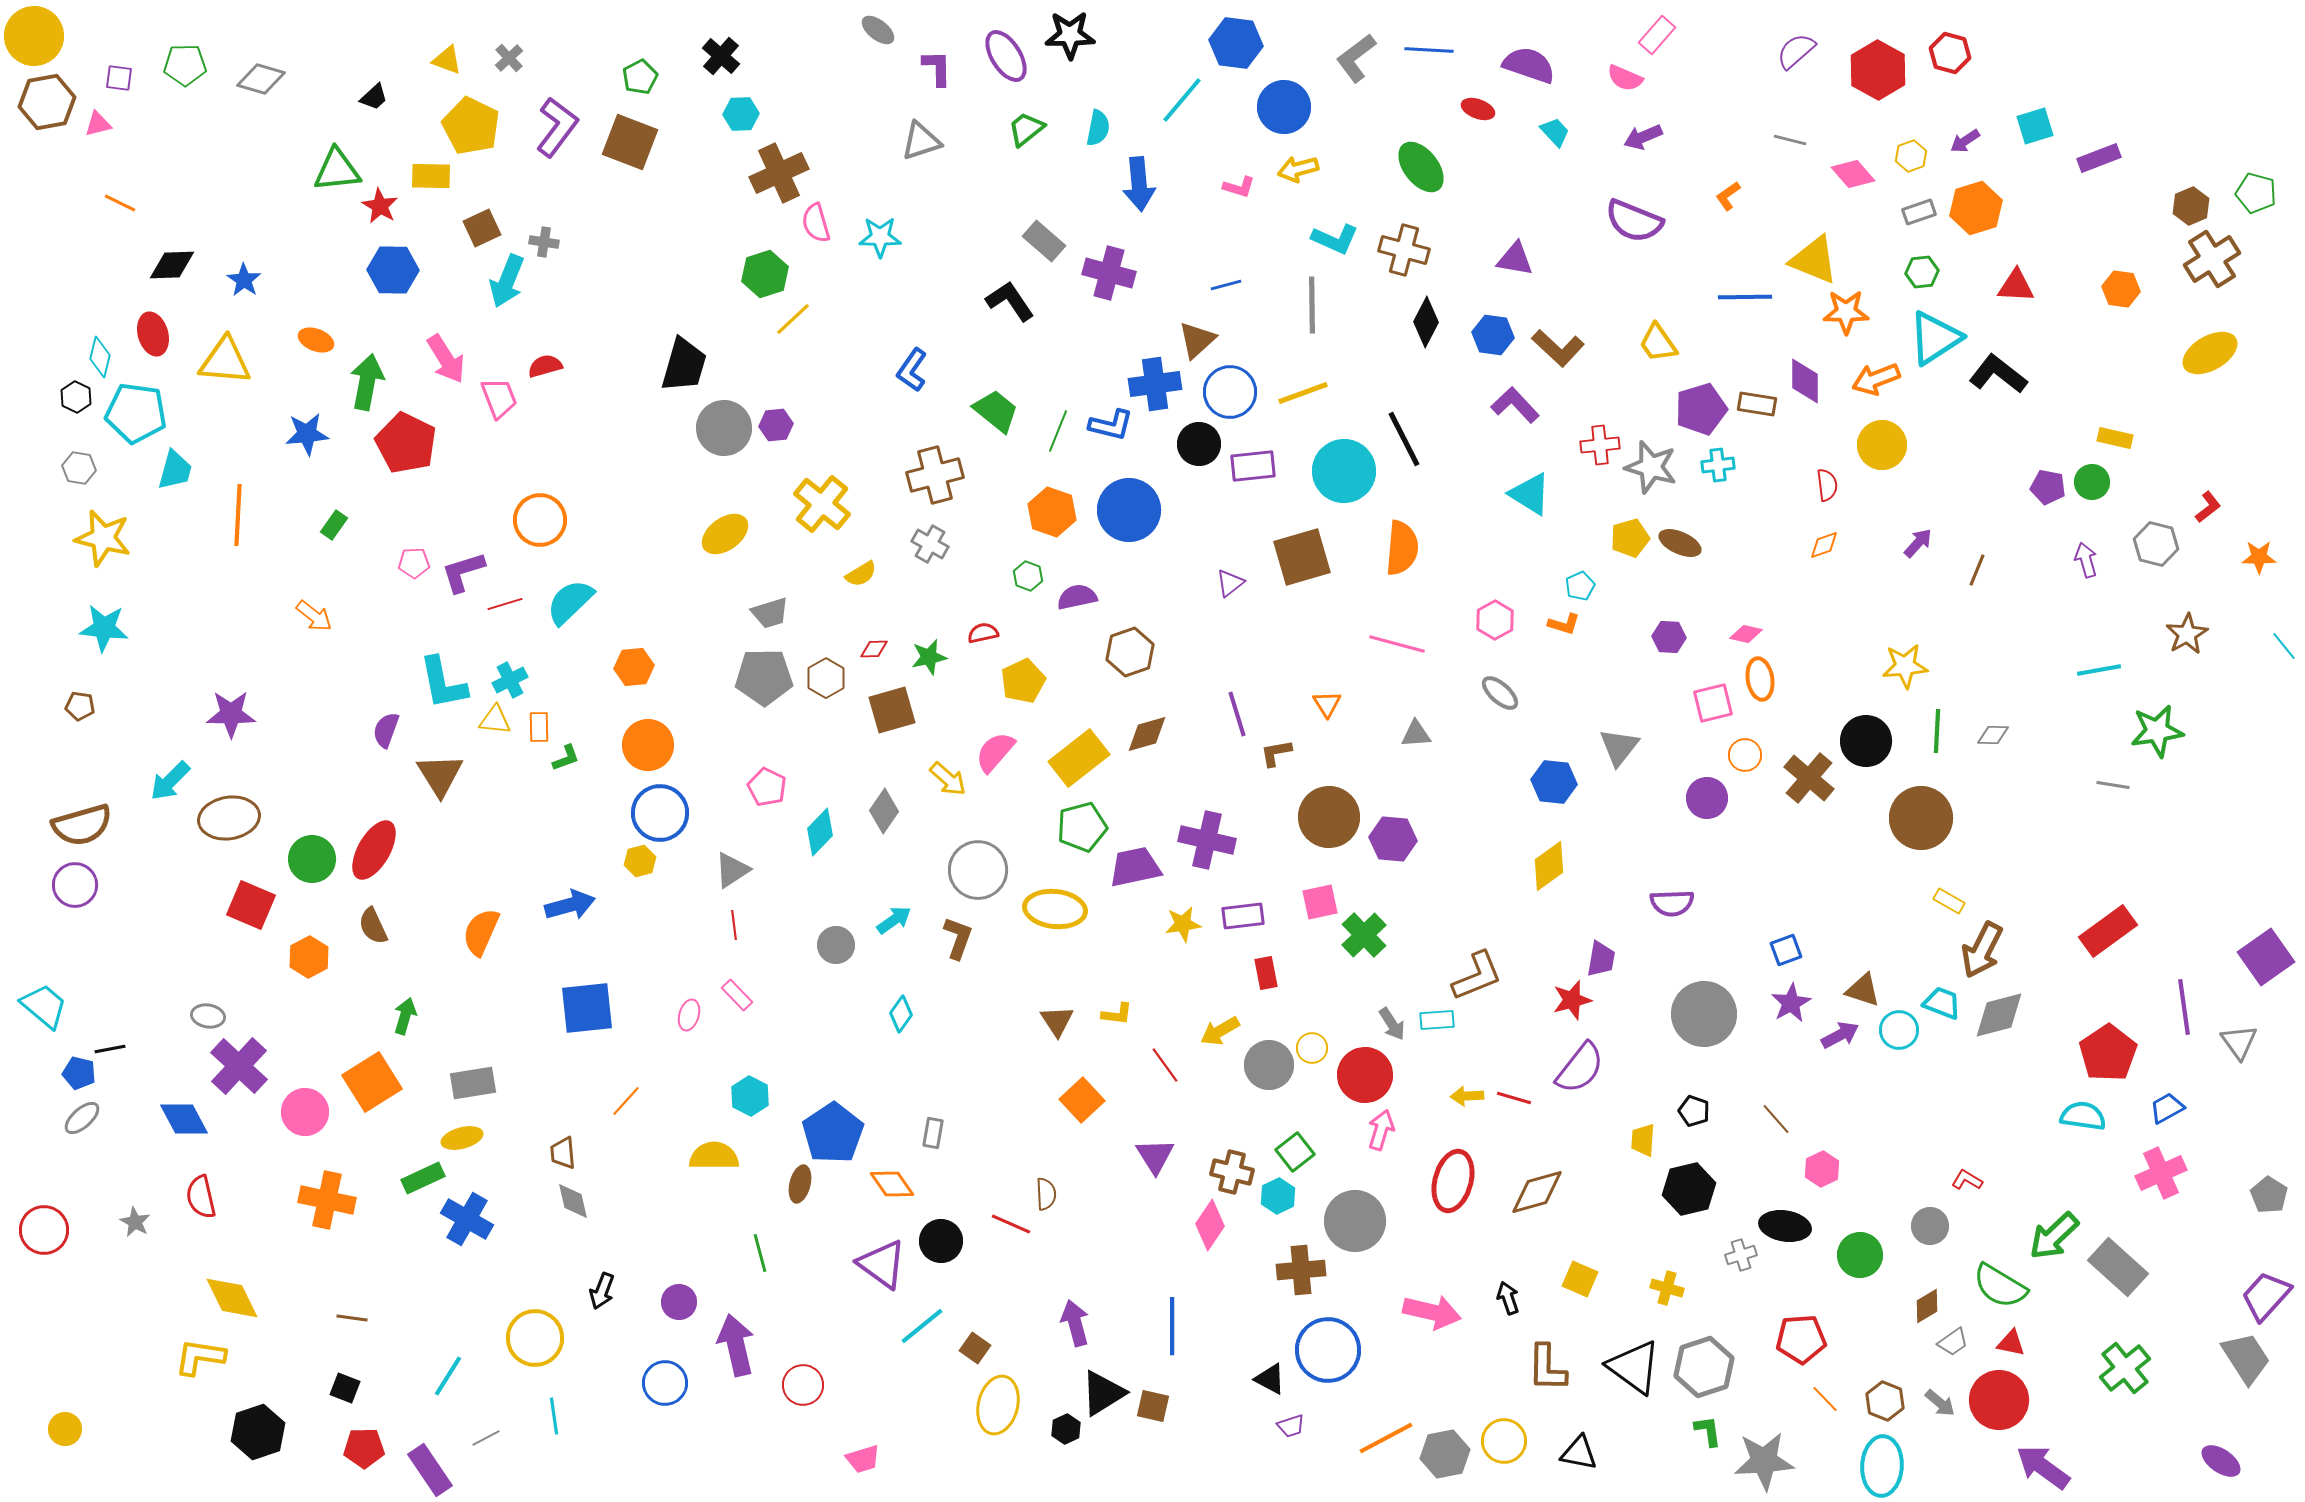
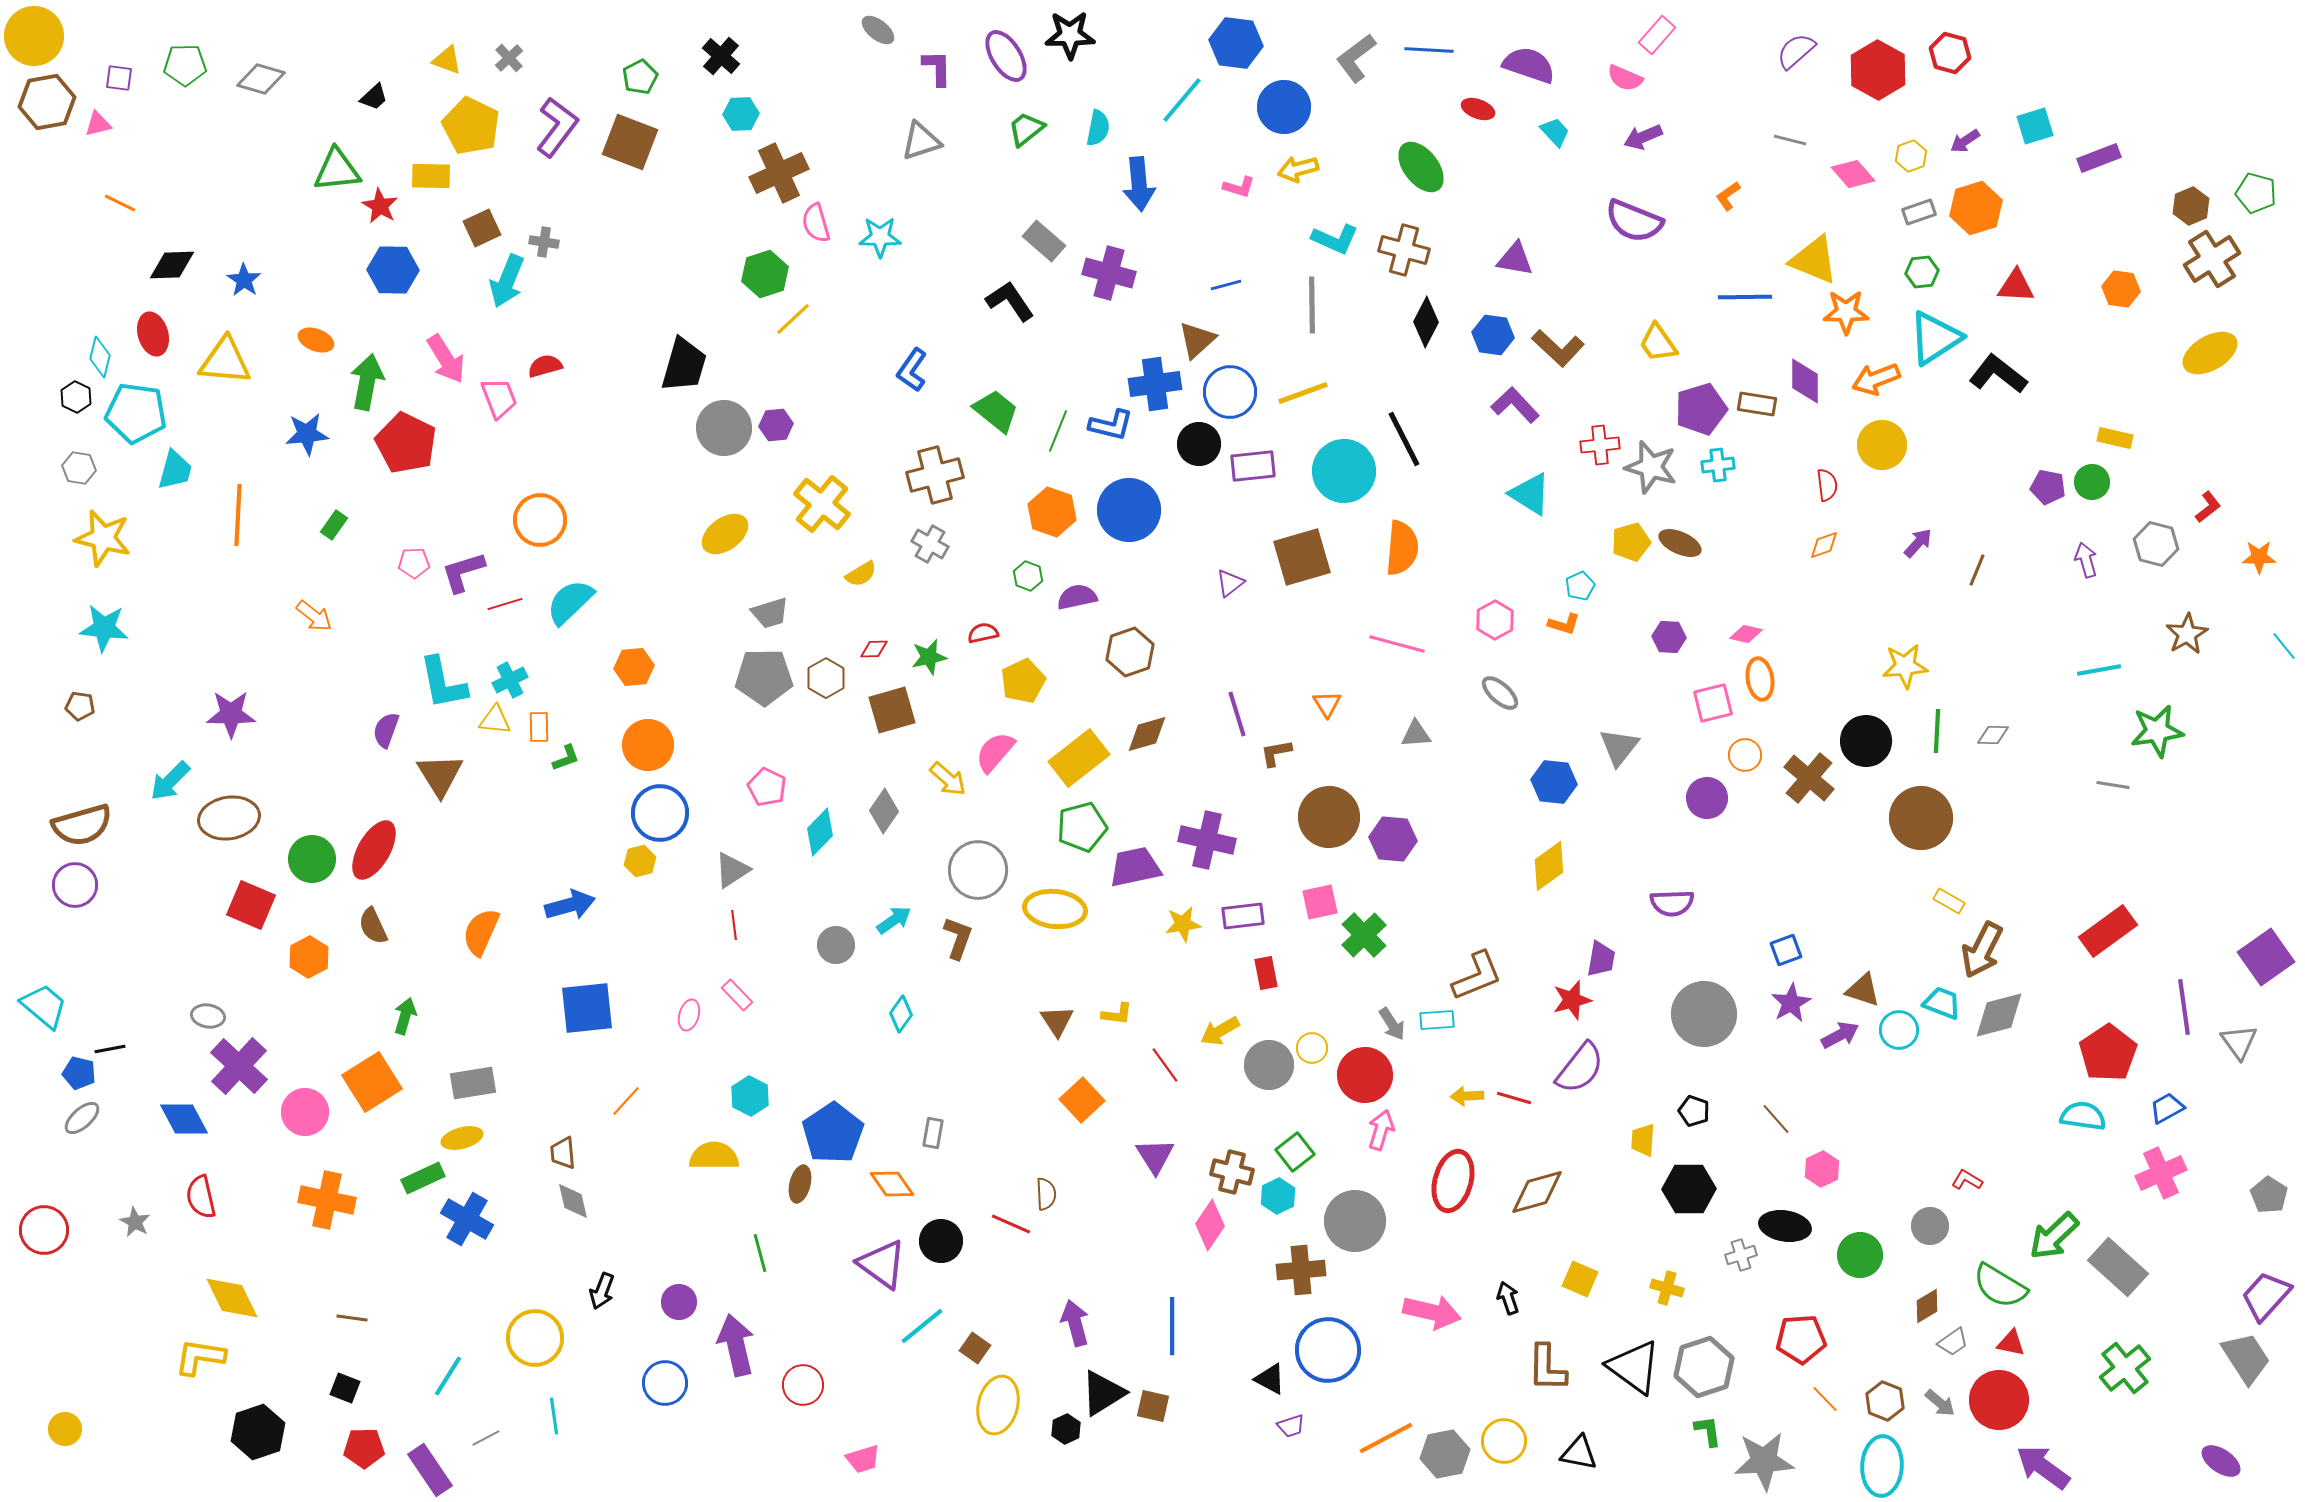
yellow pentagon at (1630, 538): moved 1 px right, 4 px down
black hexagon at (1689, 1189): rotated 12 degrees clockwise
